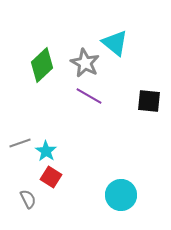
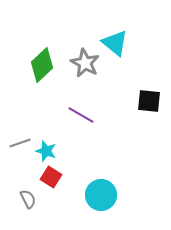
purple line: moved 8 px left, 19 px down
cyan star: rotated 15 degrees counterclockwise
cyan circle: moved 20 px left
